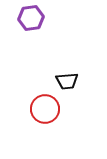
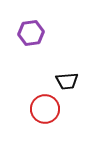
purple hexagon: moved 15 px down
